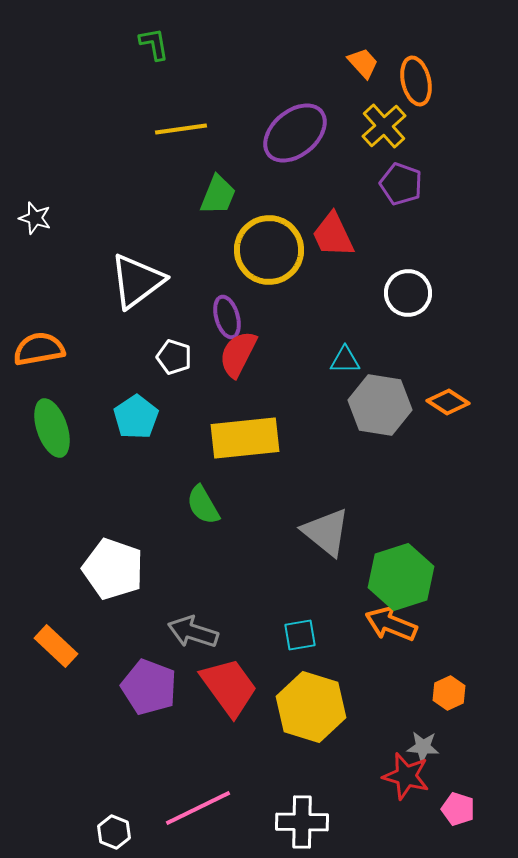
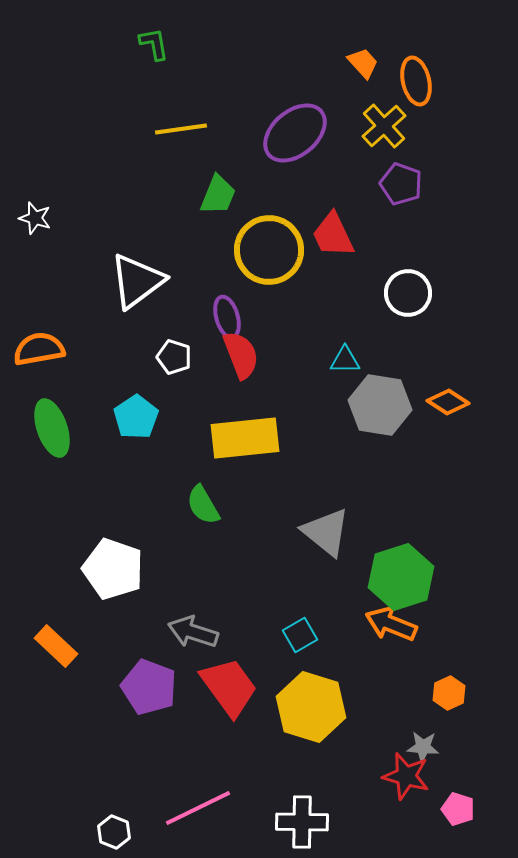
red semicircle at (238, 354): moved 3 px right, 1 px down; rotated 132 degrees clockwise
cyan square at (300, 635): rotated 20 degrees counterclockwise
